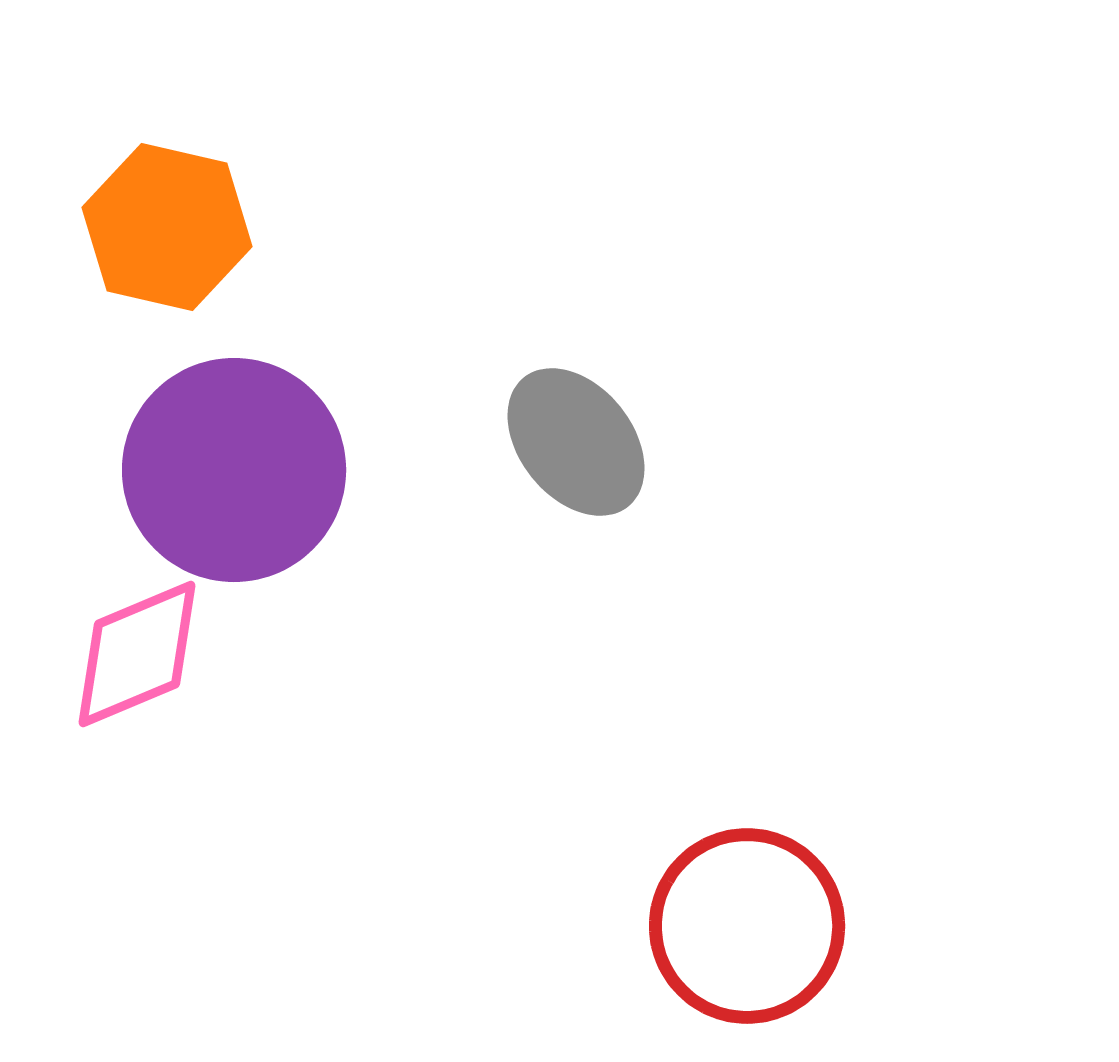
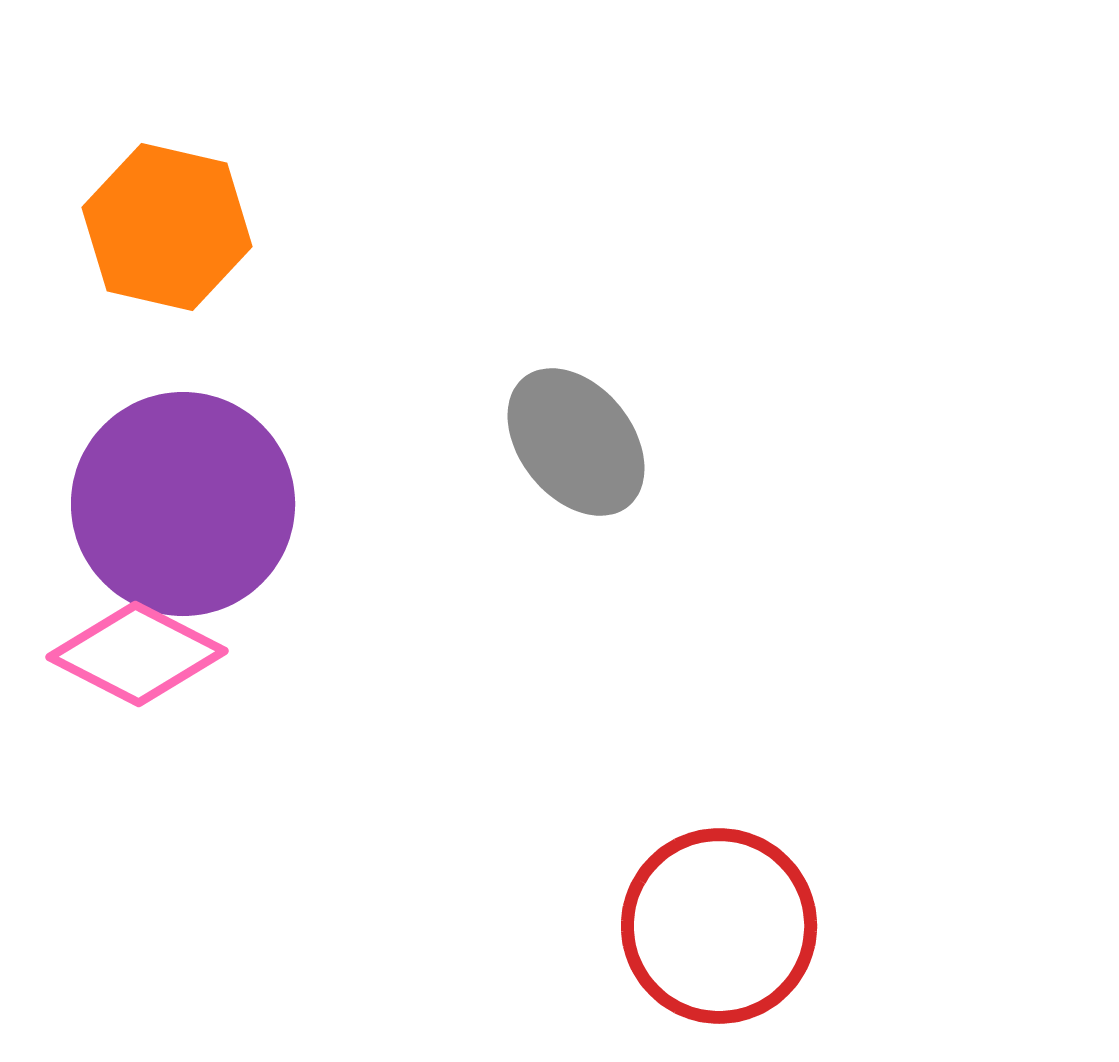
purple circle: moved 51 px left, 34 px down
pink diamond: rotated 50 degrees clockwise
red circle: moved 28 px left
